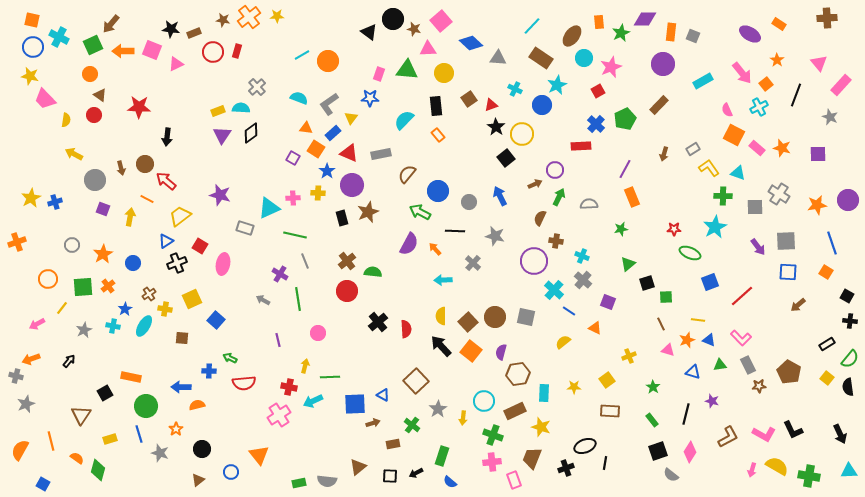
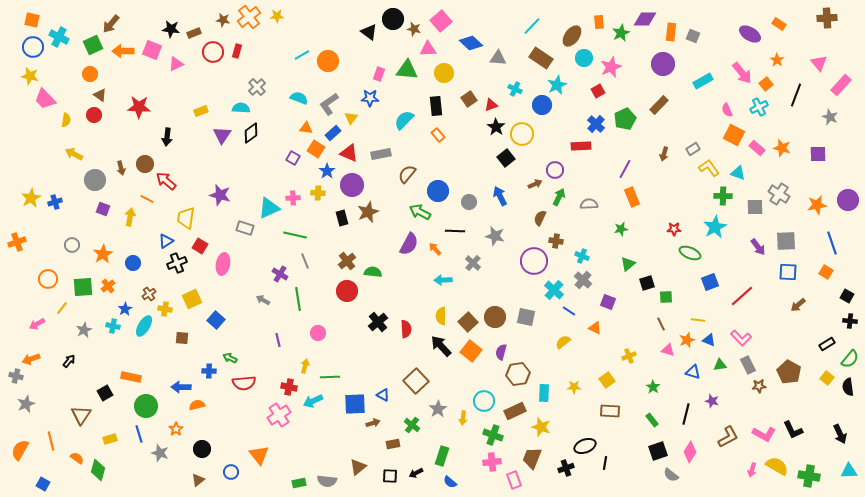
yellow rectangle at (218, 111): moved 17 px left
yellow trapezoid at (180, 216): moved 6 px right, 2 px down; rotated 45 degrees counterclockwise
